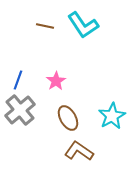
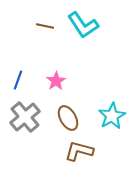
gray cross: moved 5 px right, 7 px down
brown L-shape: rotated 20 degrees counterclockwise
